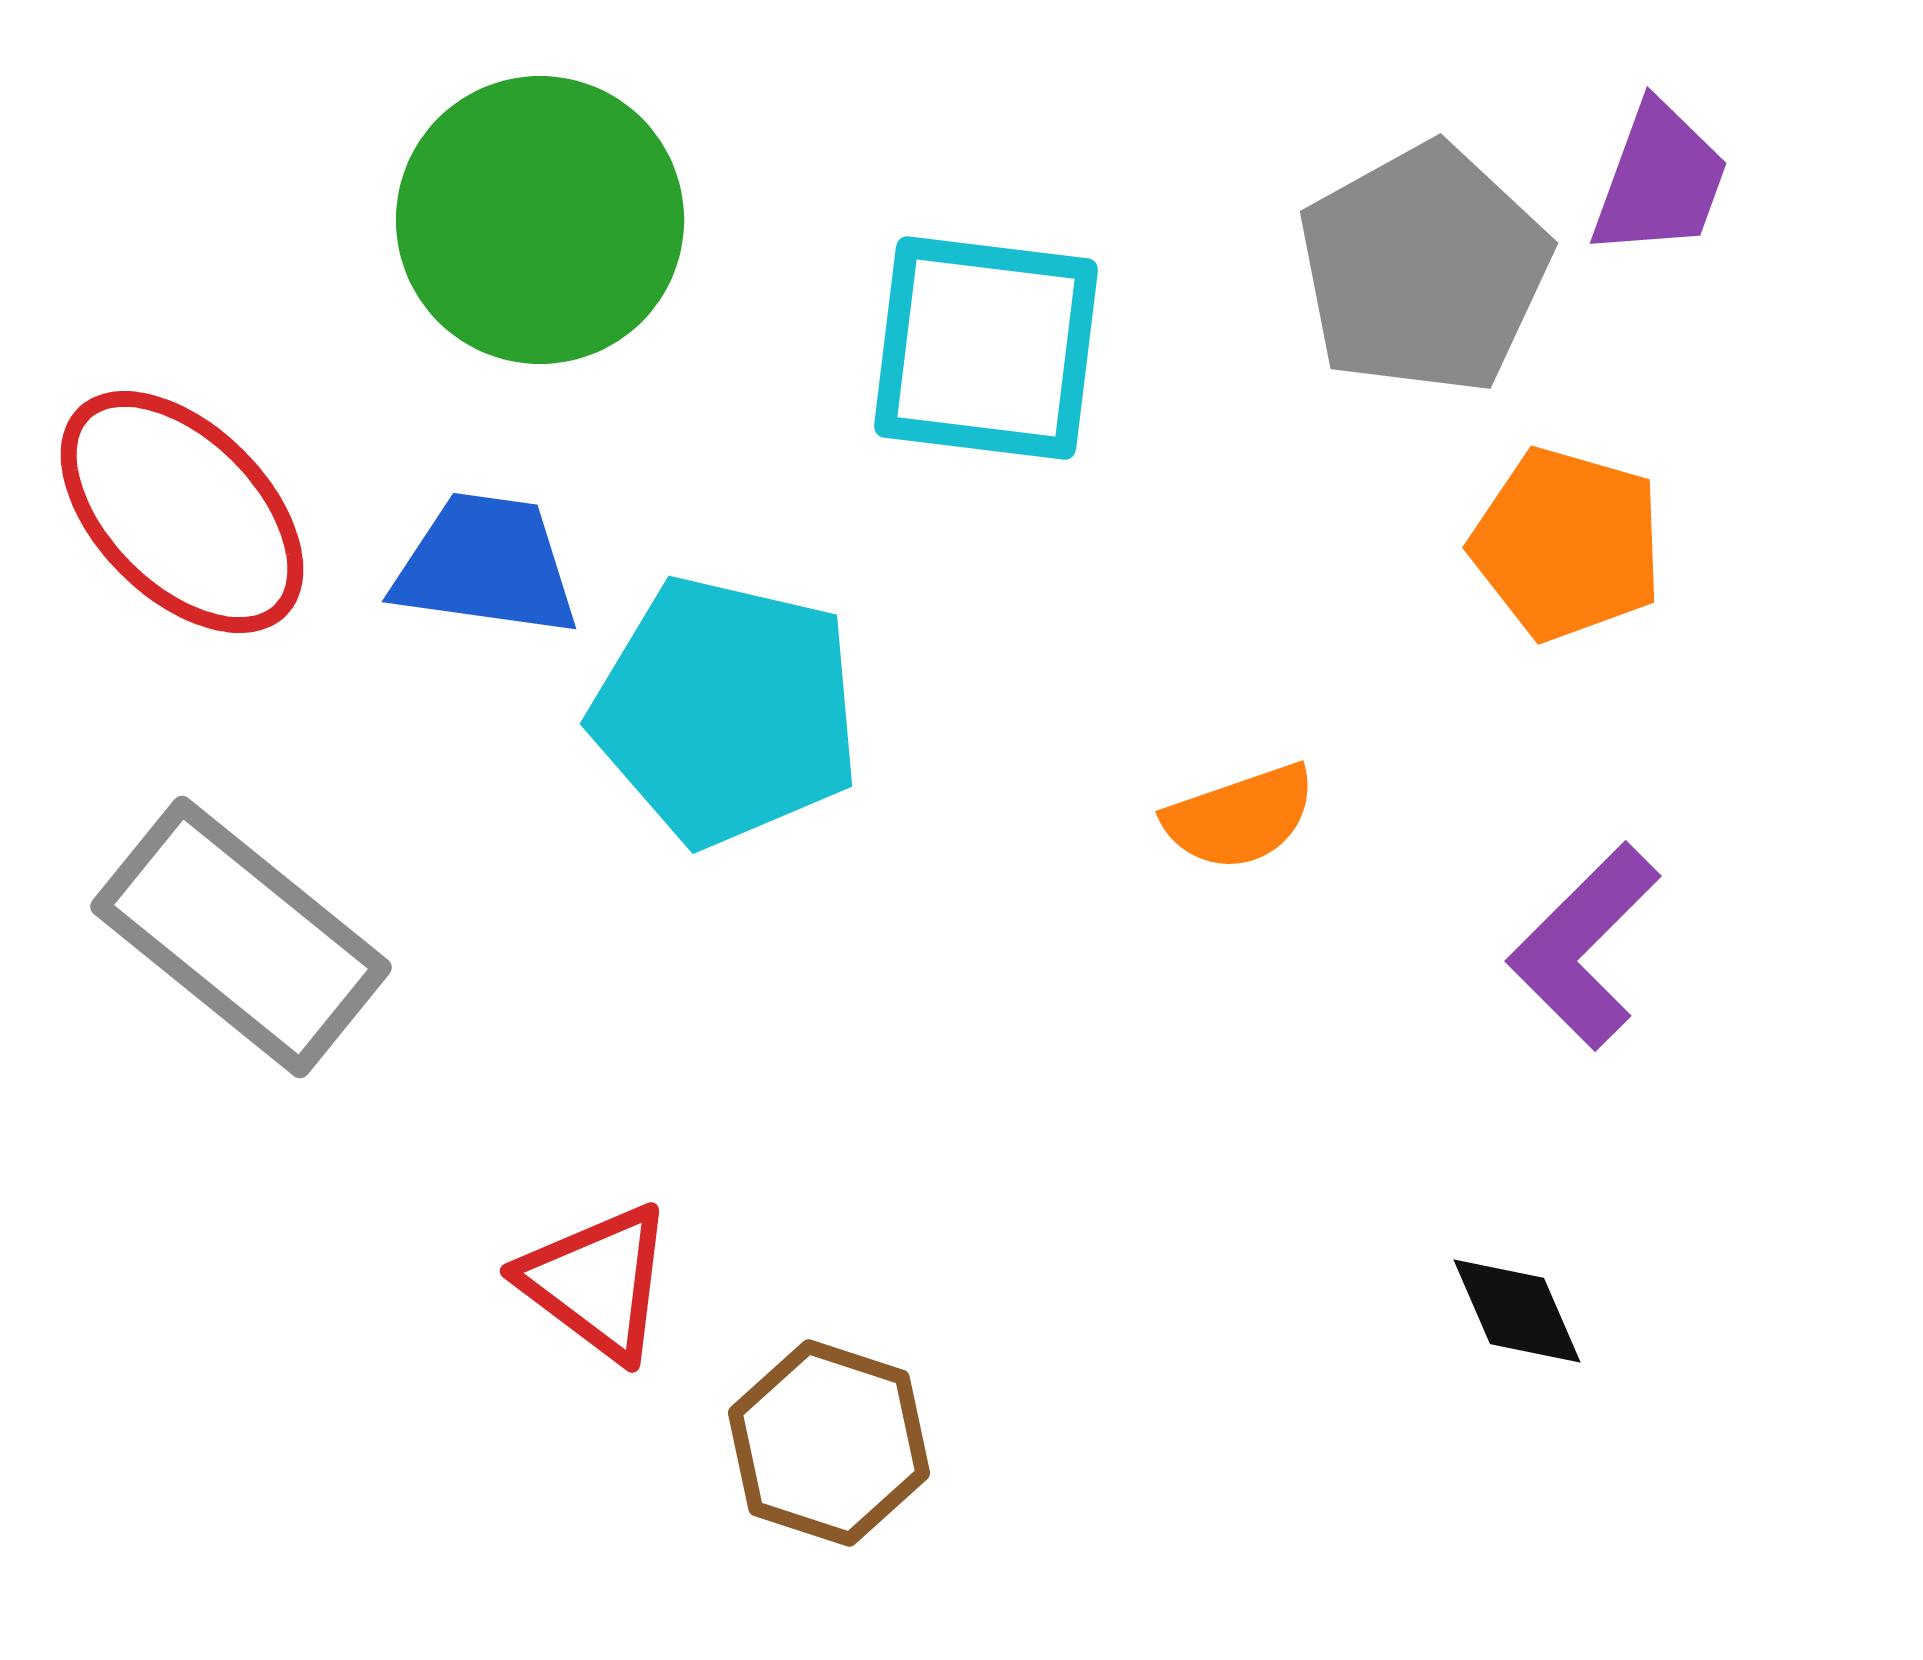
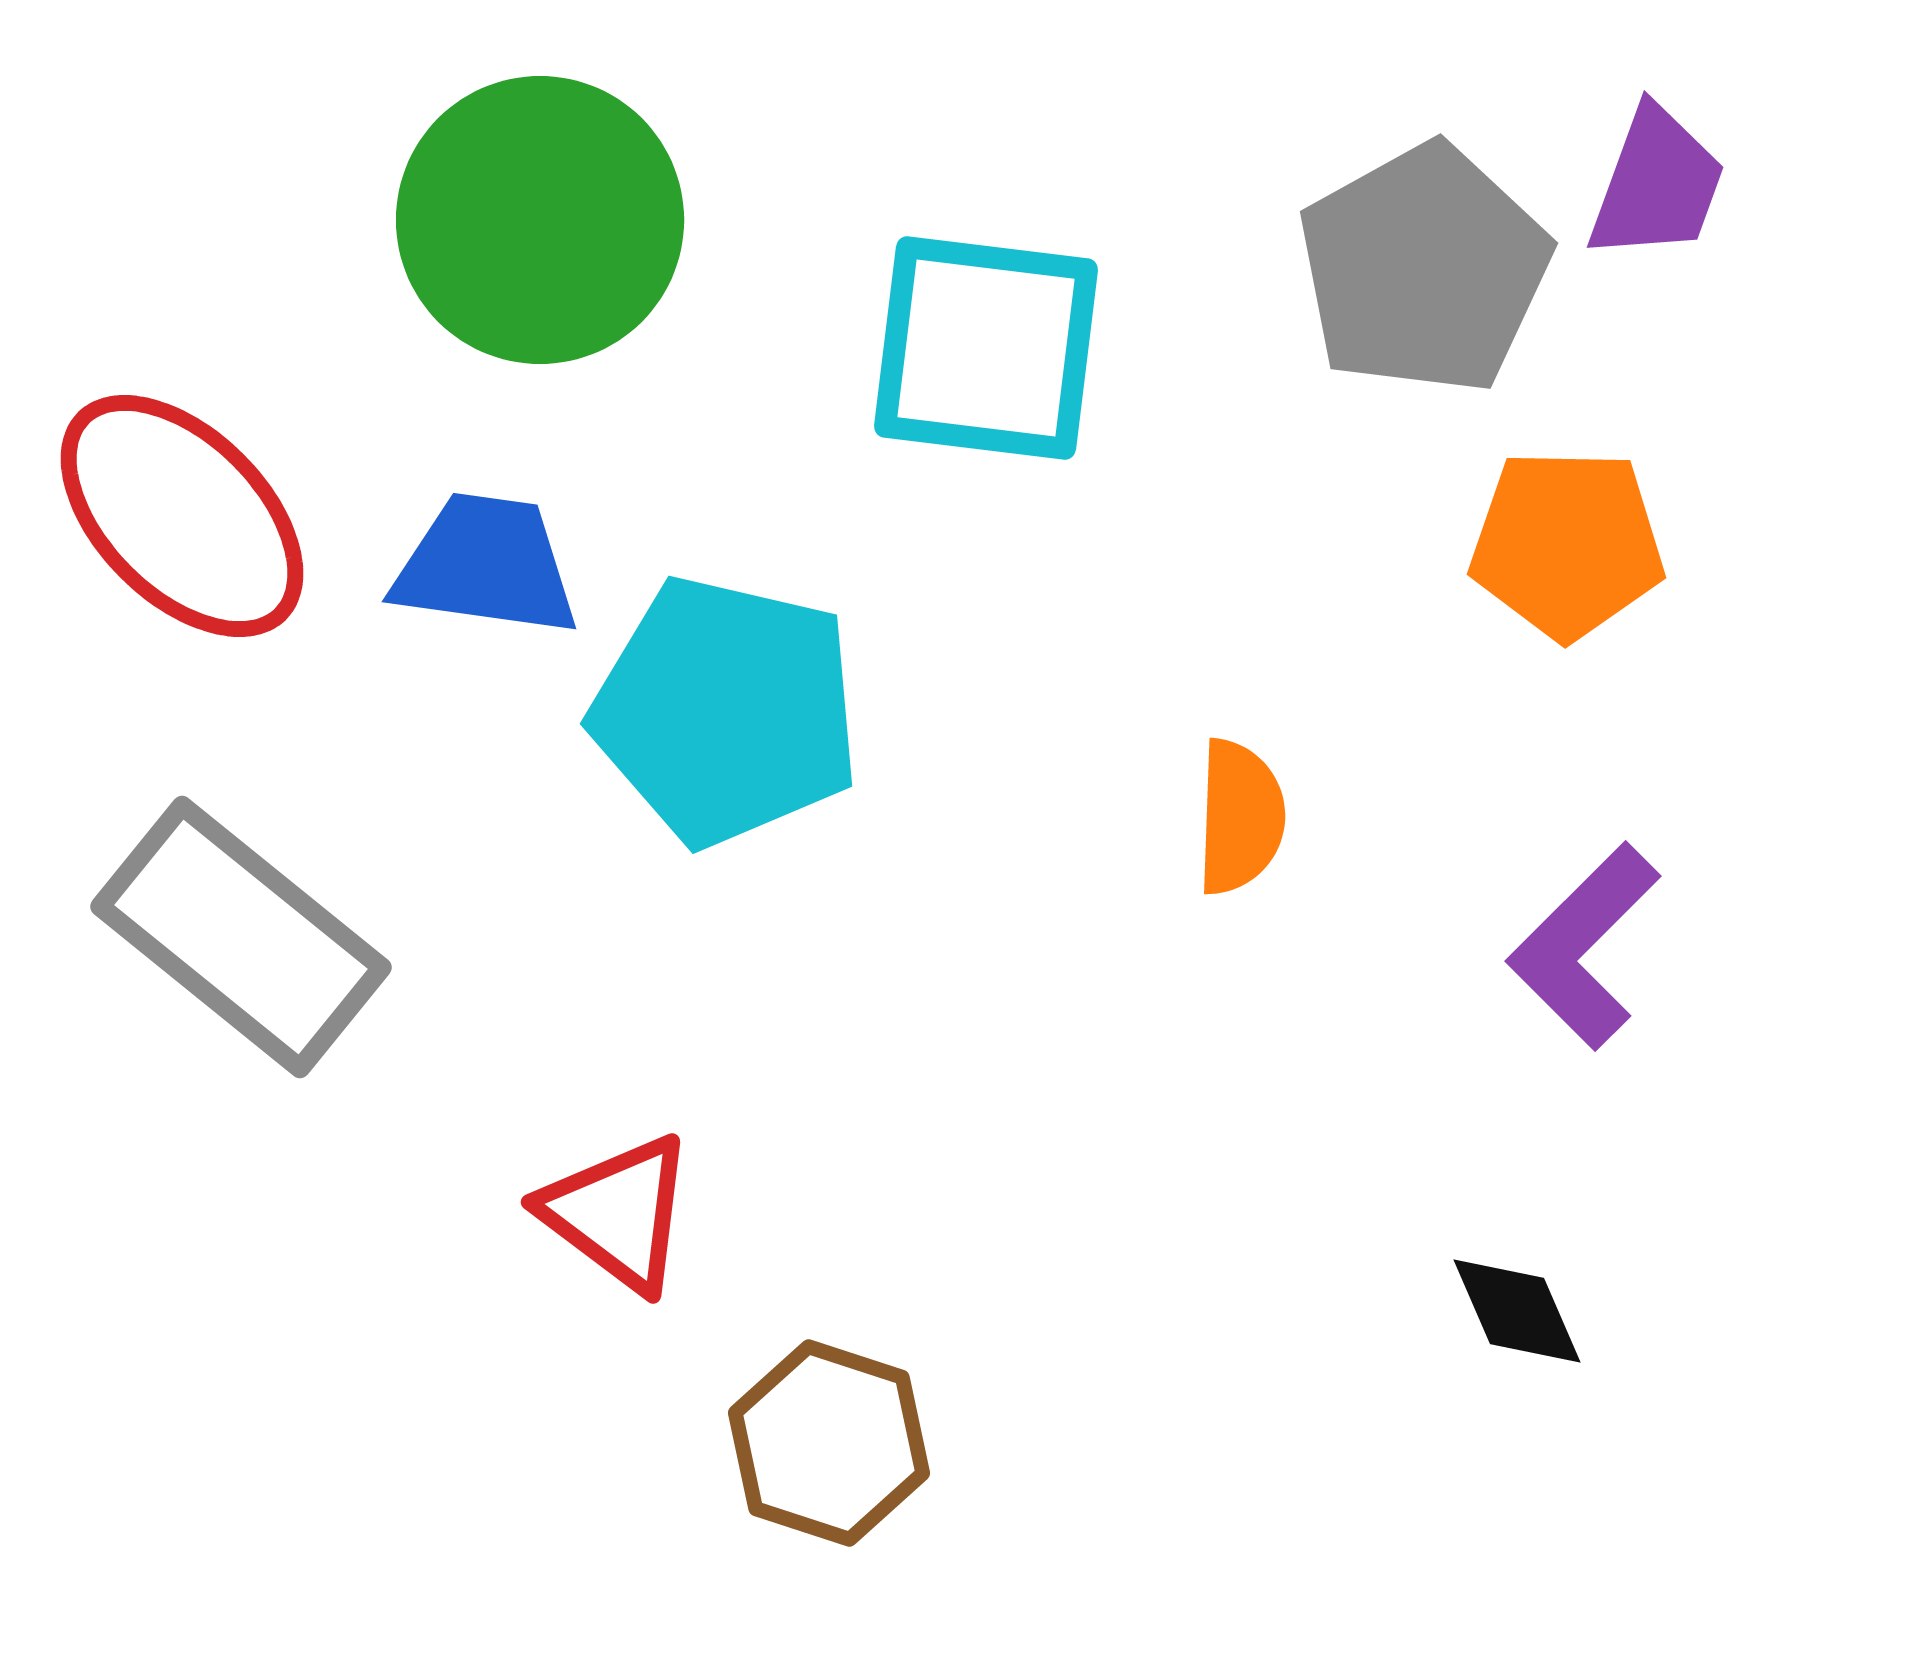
purple trapezoid: moved 3 px left, 4 px down
red ellipse: moved 4 px down
orange pentagon: rotated 15 degrees counterclockwise
orange semicircle: rotated 69 degrees counterclockwise
red triangle: moved 21 px right, 69 px up
